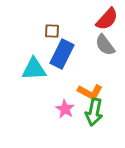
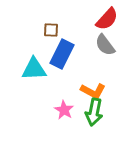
brown square: moved 1 px left, 1 px up
orange L-shape: moved 3 px right, 1 px up
pink star: moved 1 px left, 1 px down
